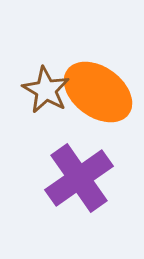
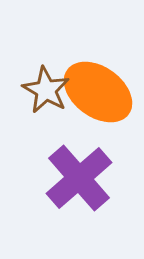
purple cross: rotated 6 degrees counterclockwise
